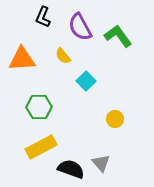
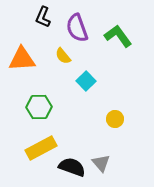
purple semicircle: moved 3 px left, 1 px down; rotated 8 degrees clockwise
yellow rectangle: moved 1 px down
black semicircle: moved 1 px right, 2 px up
